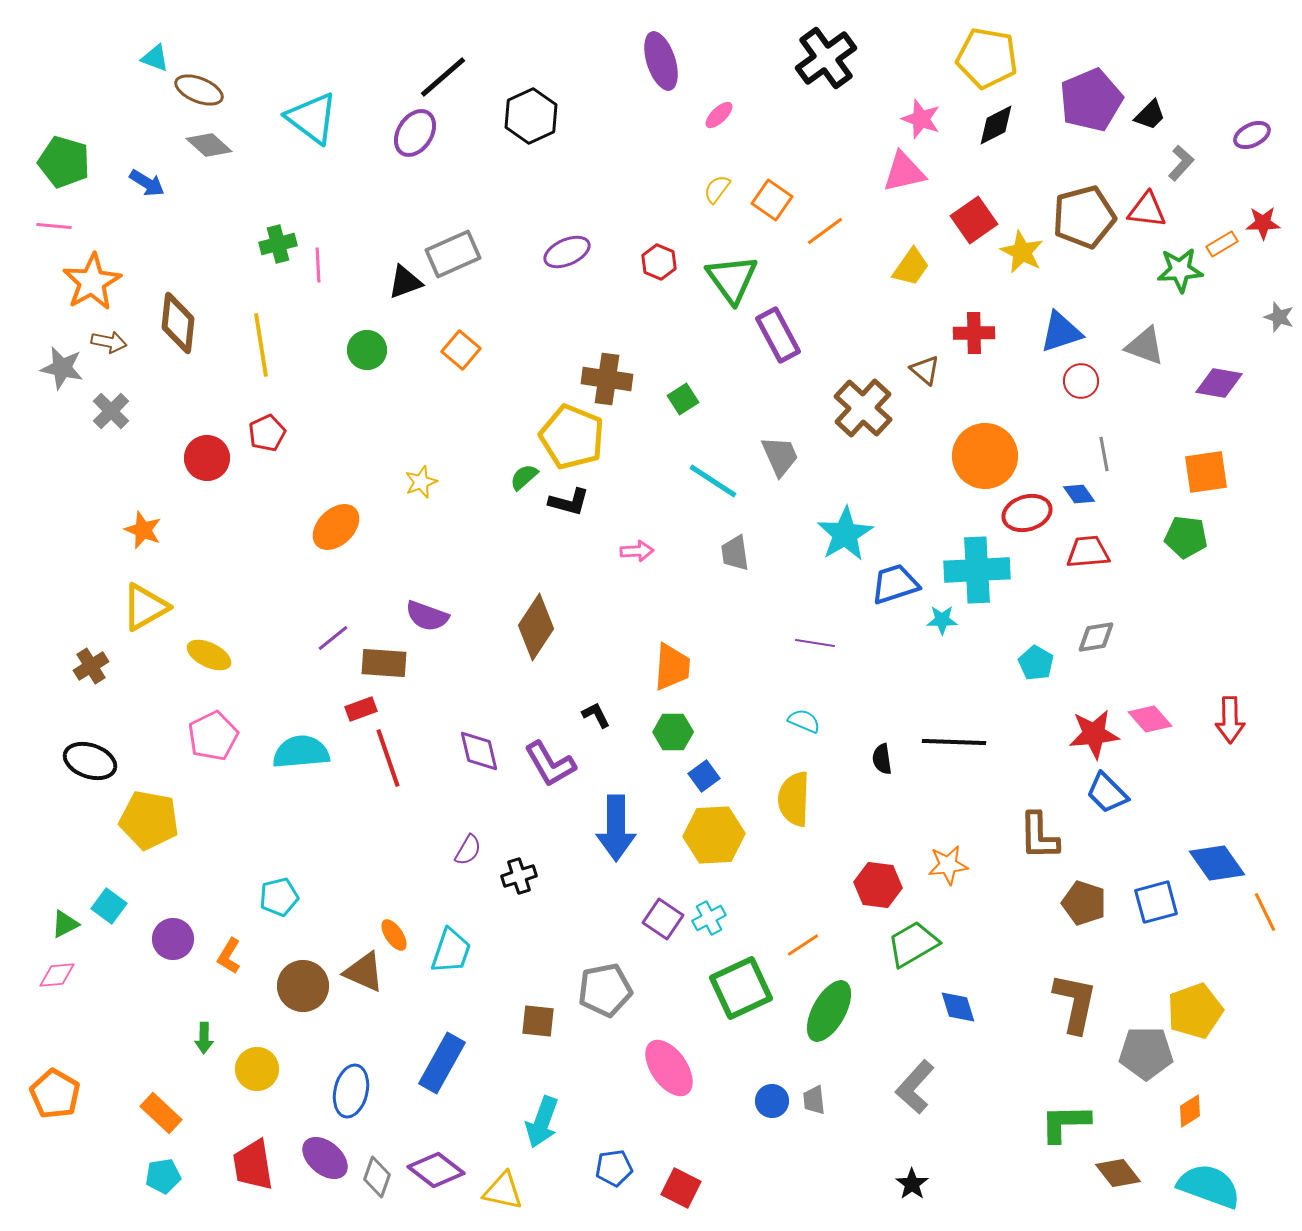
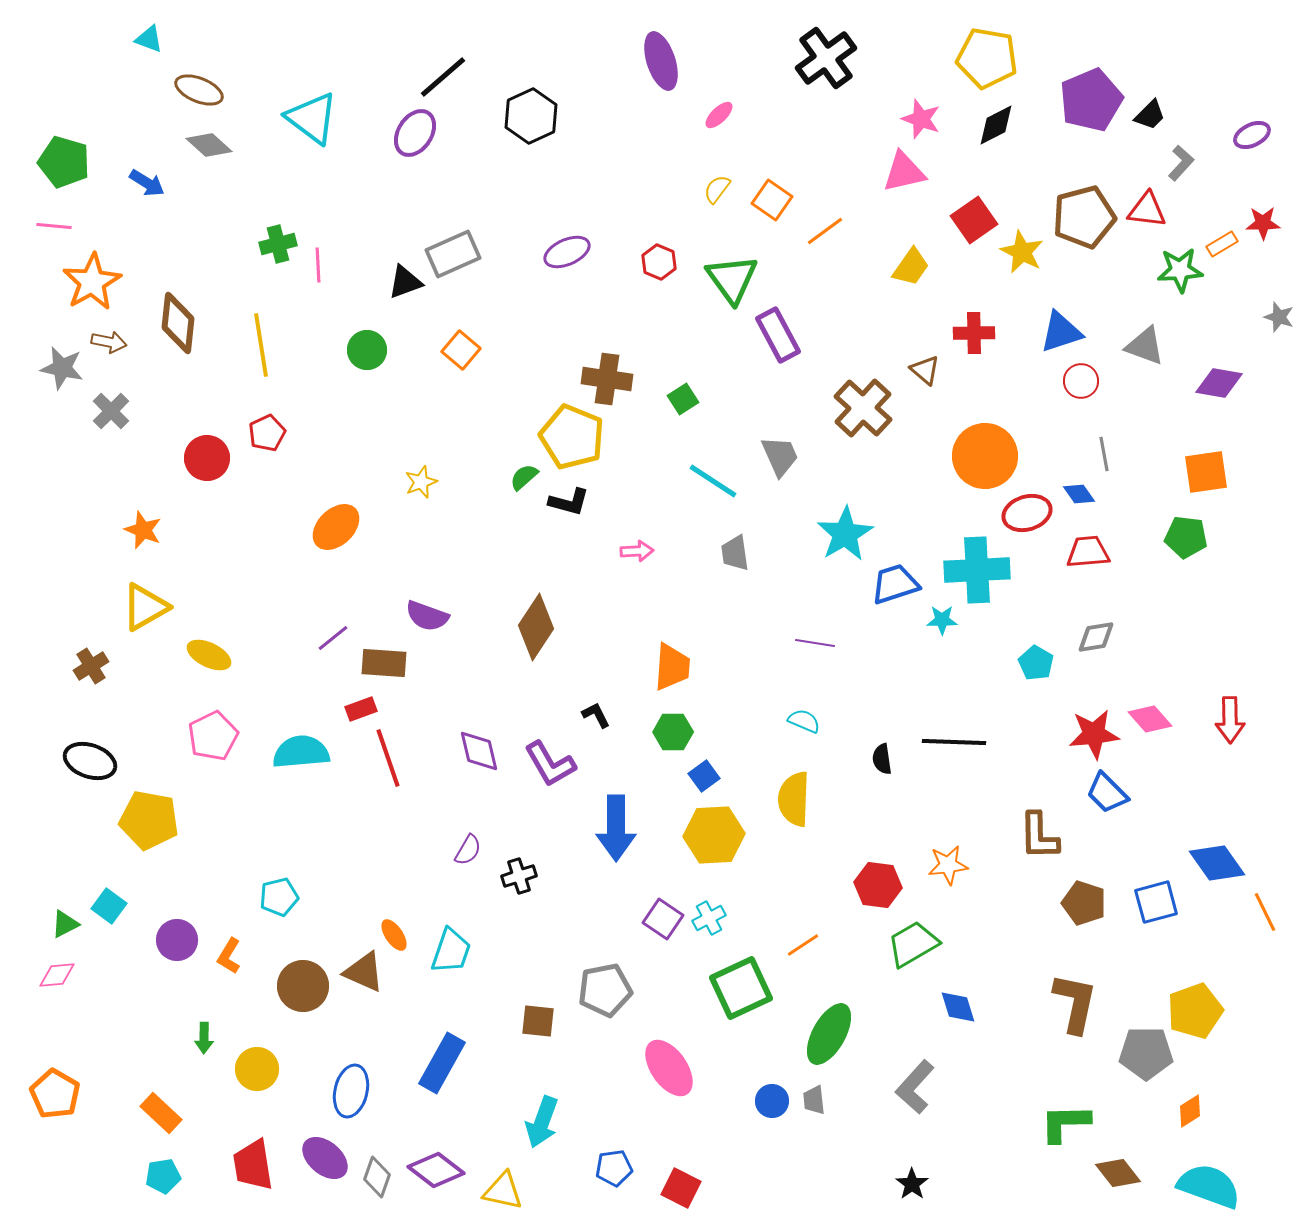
cyan triangle at (155, 58): moved 6 px left, 19 px up
purple circle at (173, 939): moved 4 px right, 1 px down
green ellipse at (829, 1011): moved 23 px down
